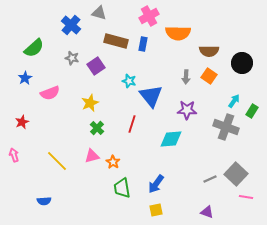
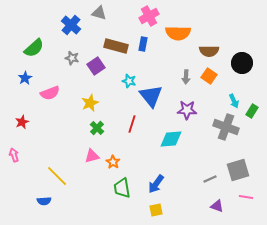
brown rectangle: moved 5 px down
cyan arrow: rotated 120 degrees clockwise
yellow line: moved 15 px down
gray square: moved 2 px right, 4 px up; rotated 30 degrees clockwise
purple triangle: moved 10 px right, 6 px up
